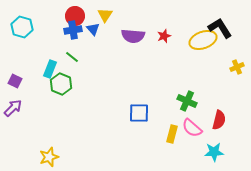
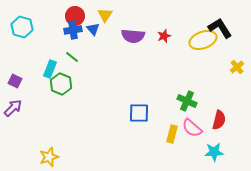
yellow cross: rotated 16 degrees counterclockwise
